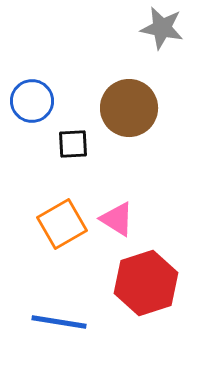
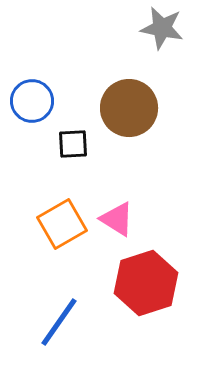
blue line: rotated 64 degrees counterclockwise
